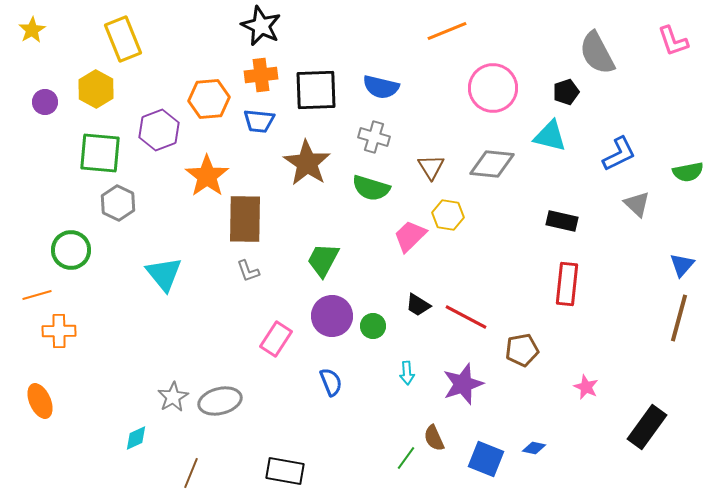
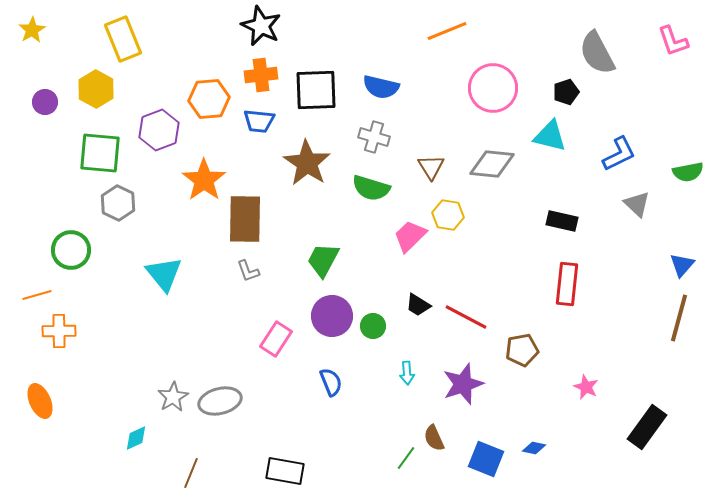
orange star at (207, 176): moved 3 px left, 4 px down
